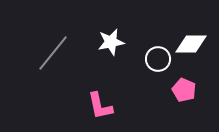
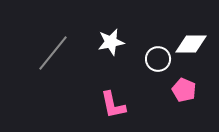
pink L-shape: moved 13 px right, 1 px up
